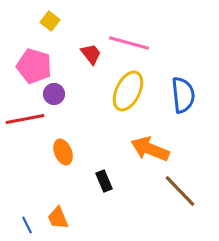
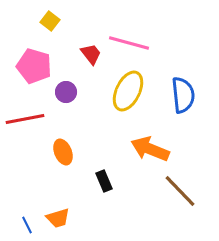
purple circle: moved 12 px right, 2 px up
orange trapezoid: rotated 85 degrees counterclockwise
